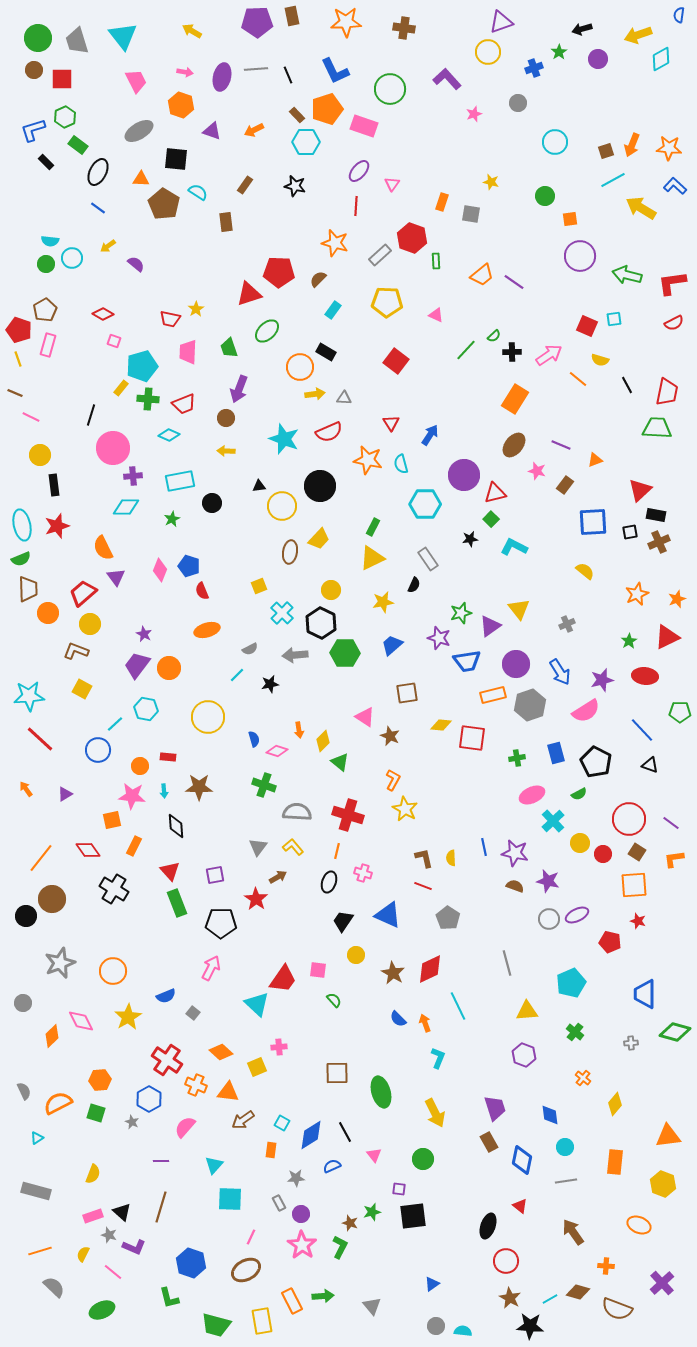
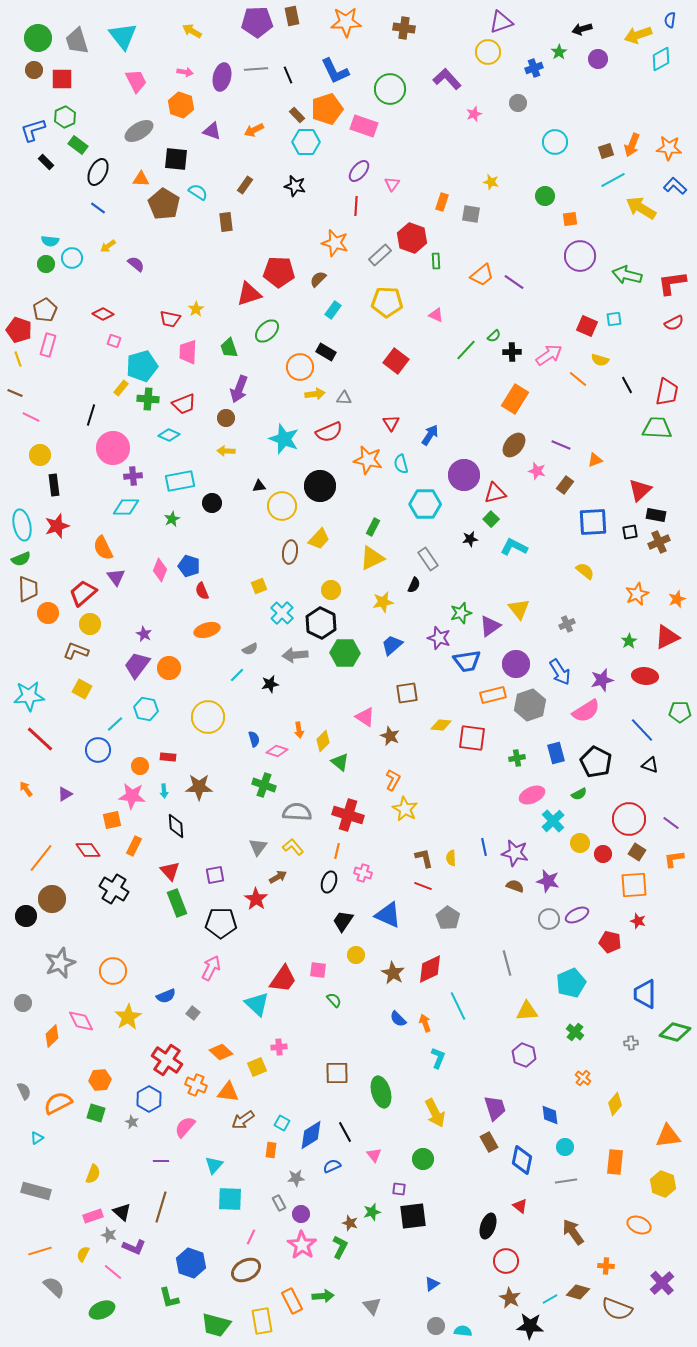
blue semicircle at (679, 15): moved 9 px left, 5 px down
